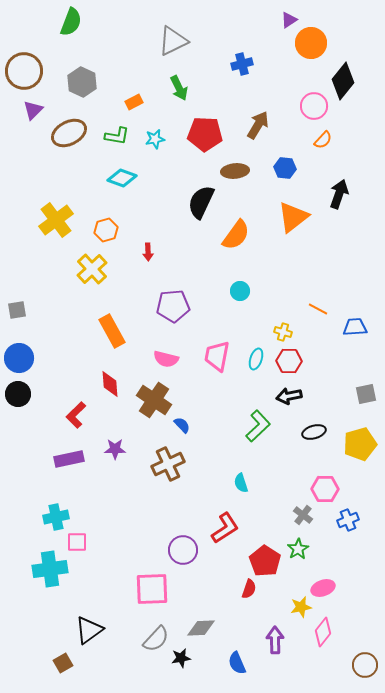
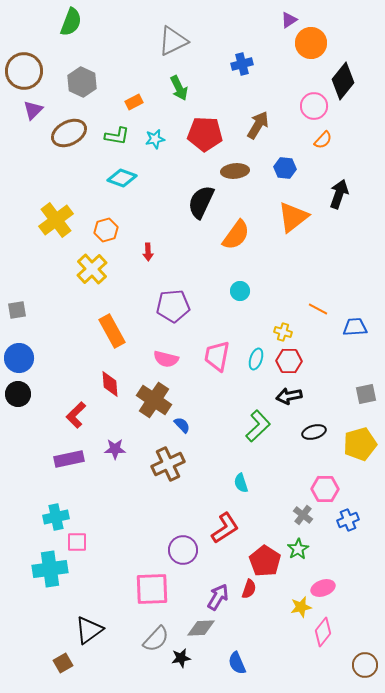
purple arrow at (275, 640): moved 57 px left, 43 px up; rotated 32 degrees clockwise
